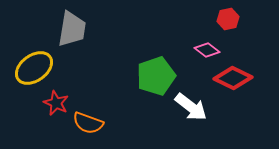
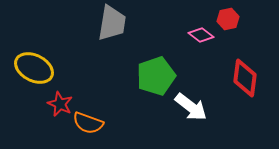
gray trapezoid: moved 40 px right, 6 px up
pink diamond: moved 6 px left, 15 px up
yellow ellipse: rotated 63 degrees clockwise
red diamond: moved 12 px right; rotated 72 degrees clockwise
red star: moved 4 px right, 1 px down
